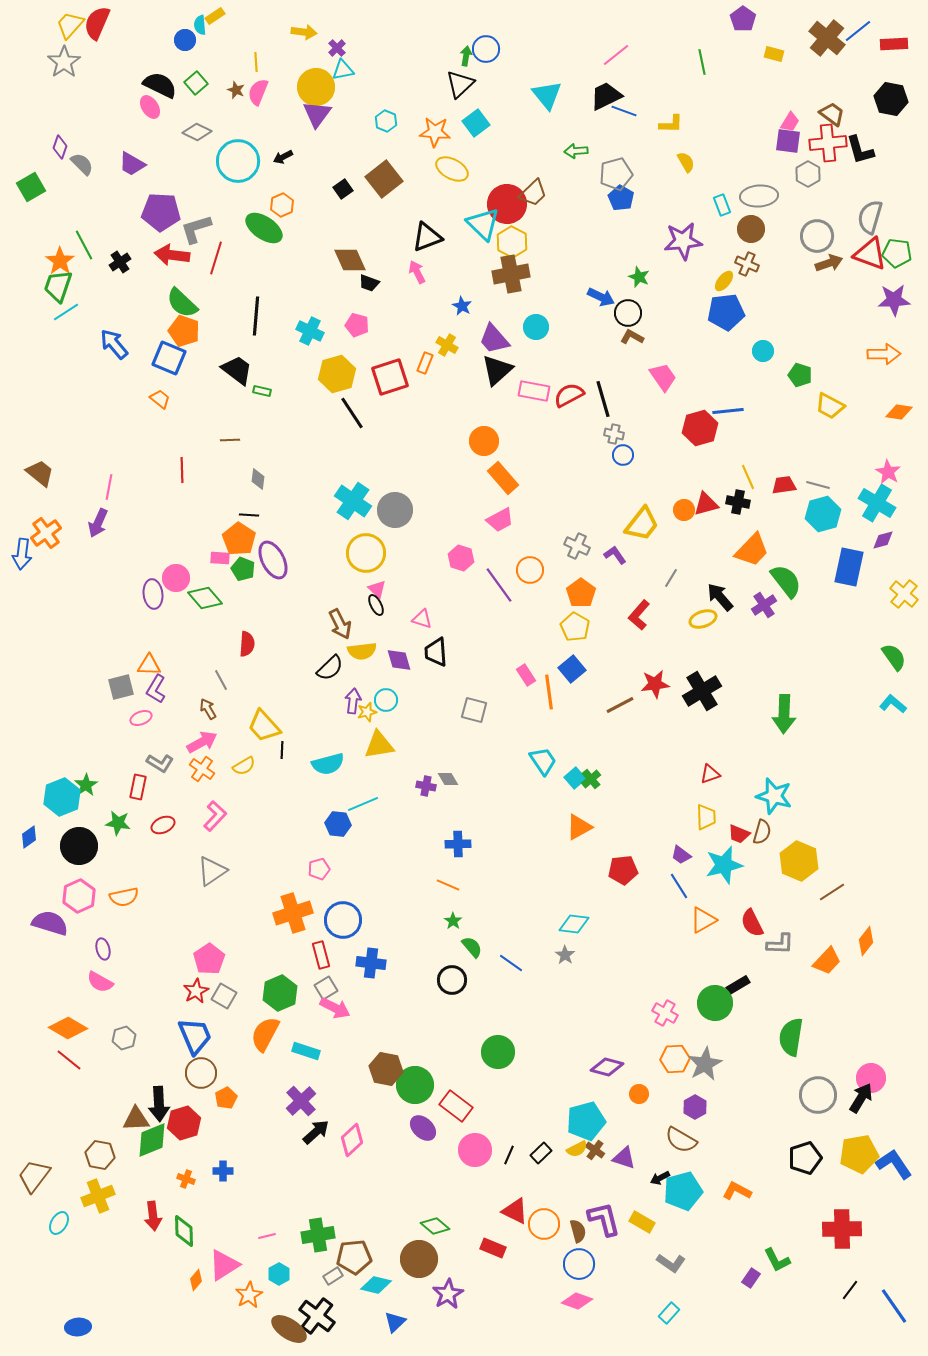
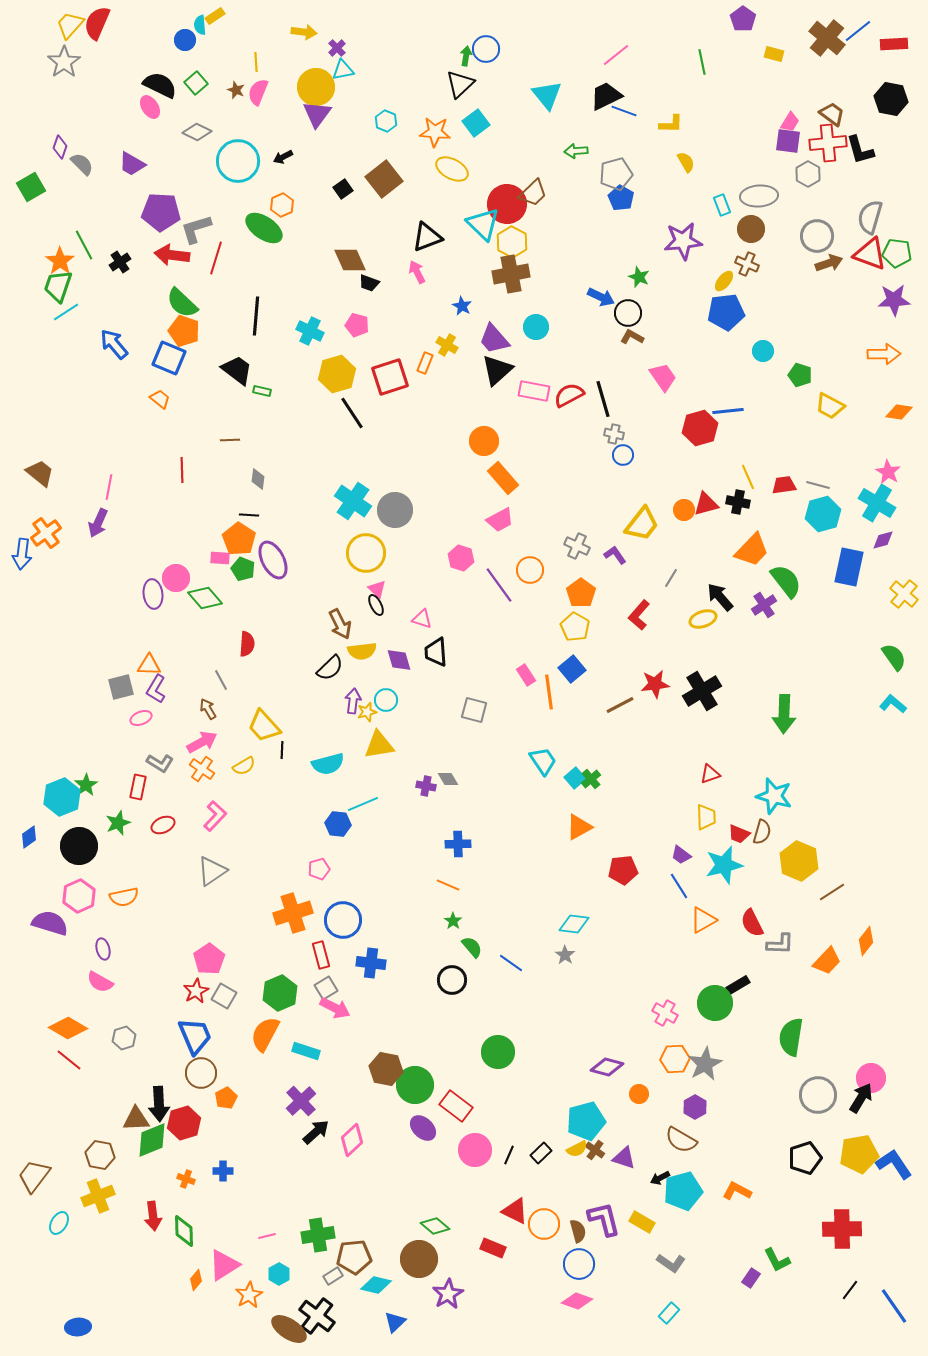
green star at (118, 823): rotated 30 degrees counterclockwise
